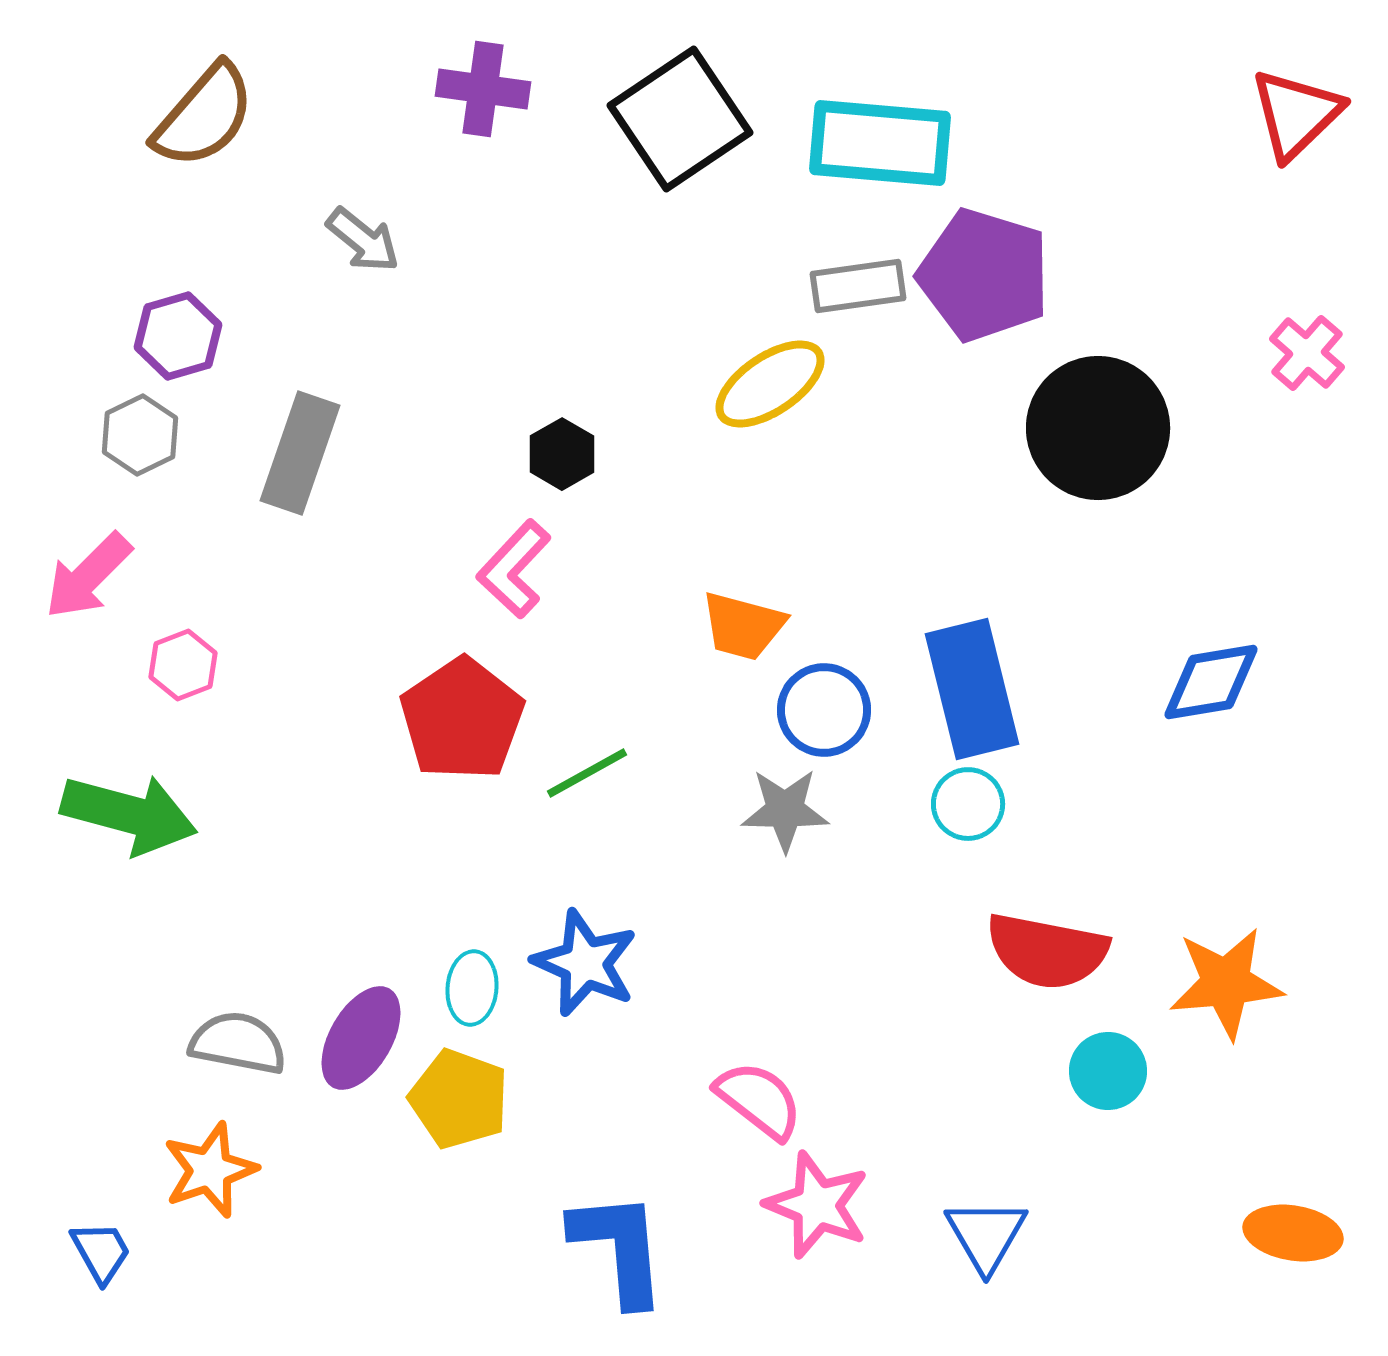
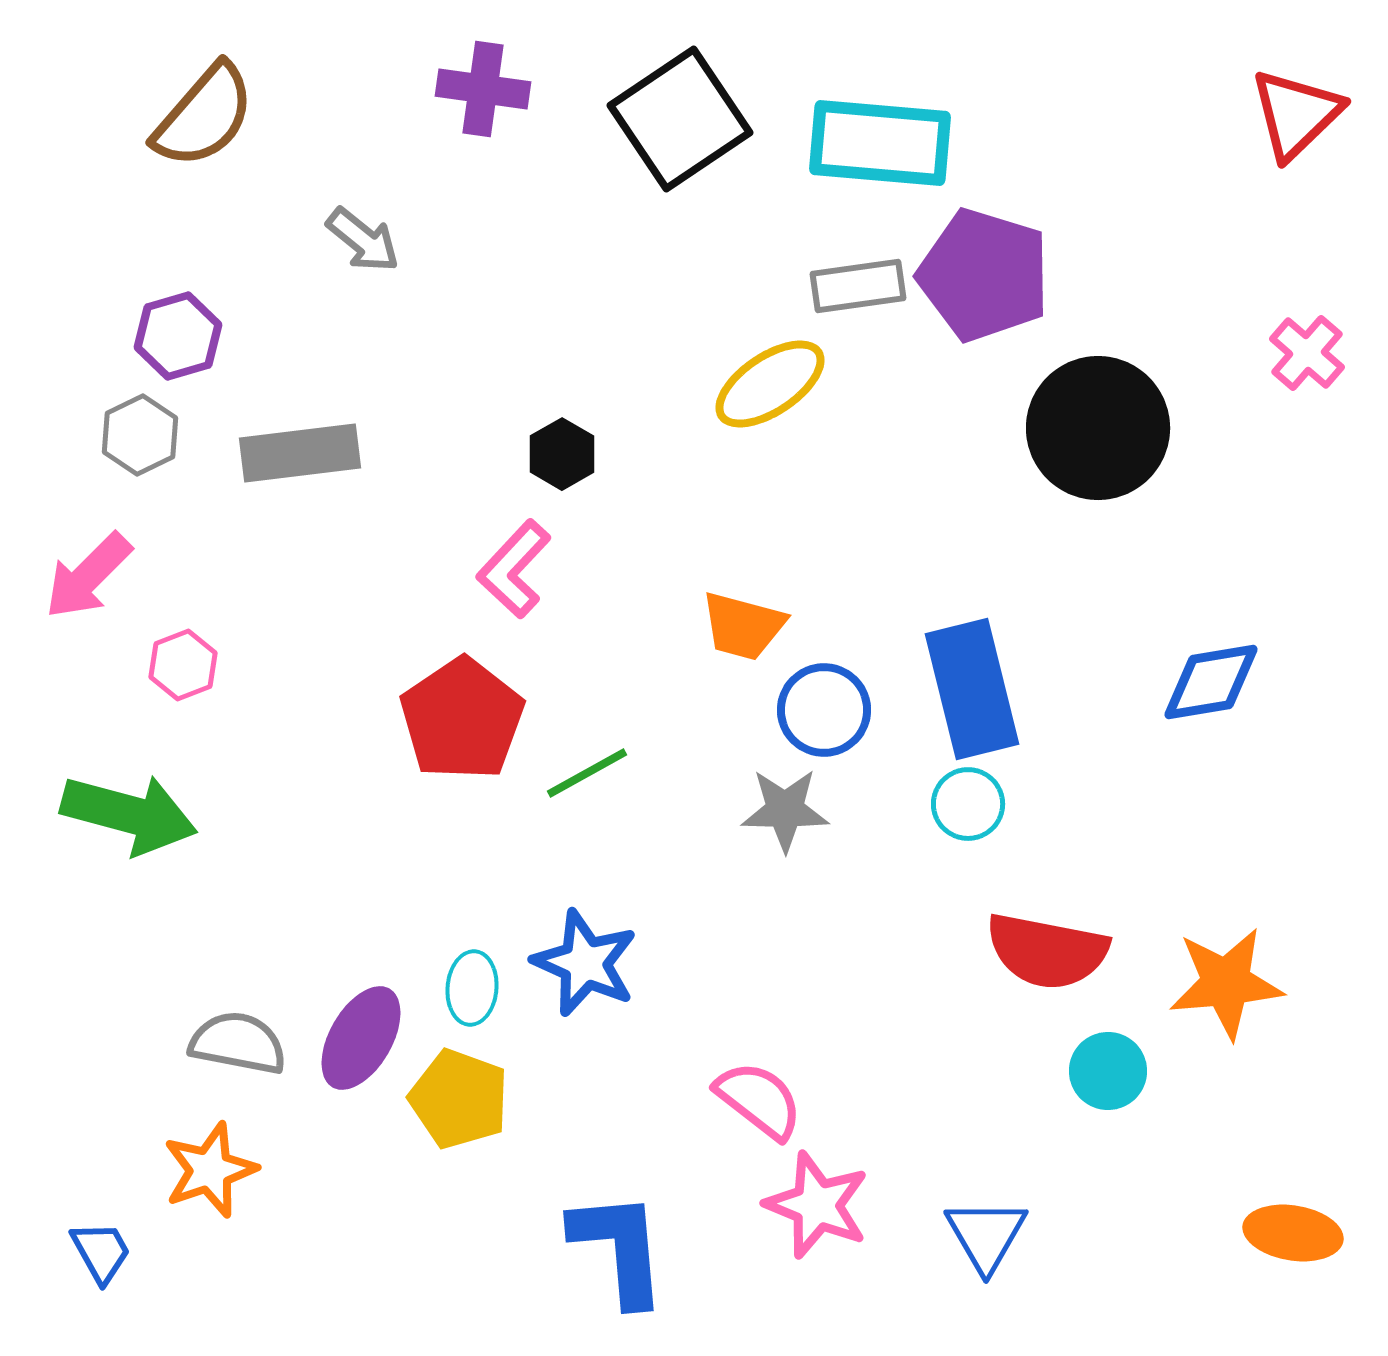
gray rectangle at (300, 453): rotated 64 degrees clockwise
